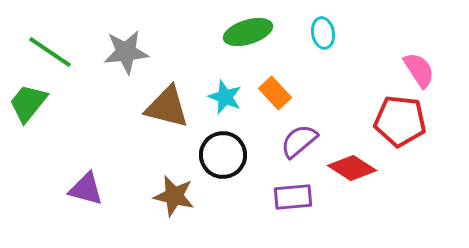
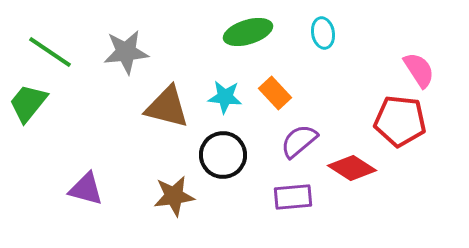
cyan star: rotated 16 degrees counterclockwise
brown star: rotated 21 degrees counterclockwise
